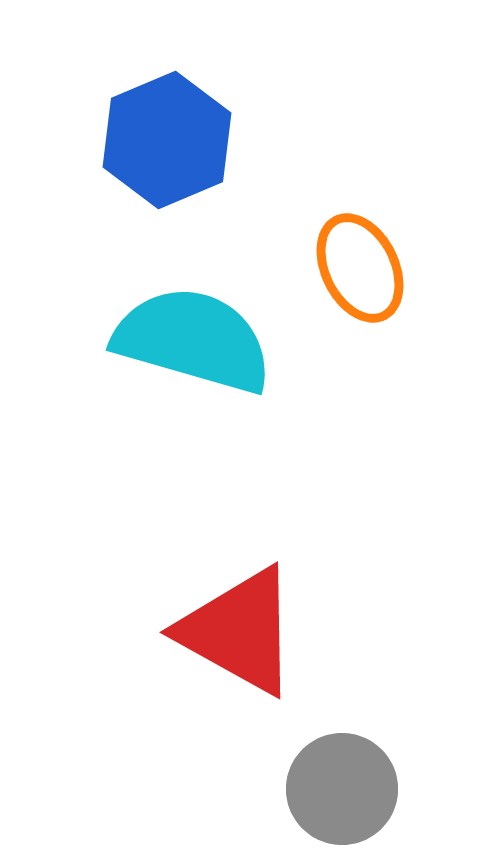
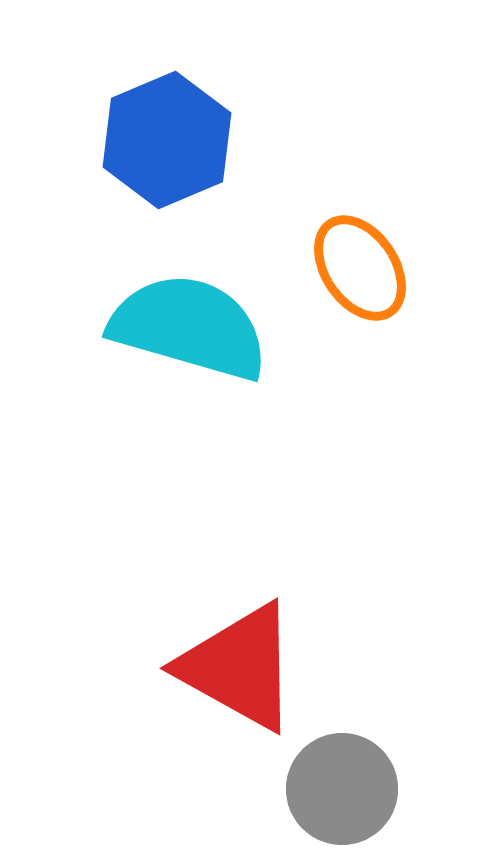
orange ellipse: rotated 8 degrees counterclockwise
cyan semicircle: moved 4 px left, 13 px up
red triangle: moved 36 px down
